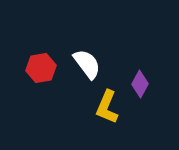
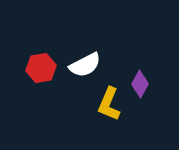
white semicircle: moved 2 px left, 1 px down; rotated 100 degrees clockwise
yellow L-shape: moved 2 px right, 3 px up
